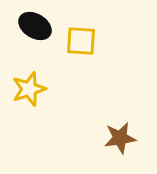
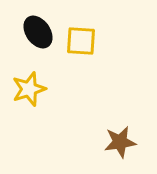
black ellipse: moved 3 px right, 6 px down; rotated 24 degrees clockwise
brown star: moved 4 px down
